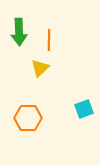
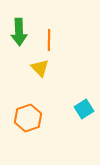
yellow triangle: rotated 30 degrees counterclockwise
cyan square: rotated 12 degrees counterclockwise
orange hexagon: rotated 20 degrees counterclockwise
